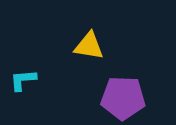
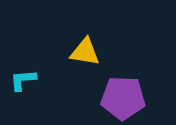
yellow triangle: moved 4 px left, 6 px down
